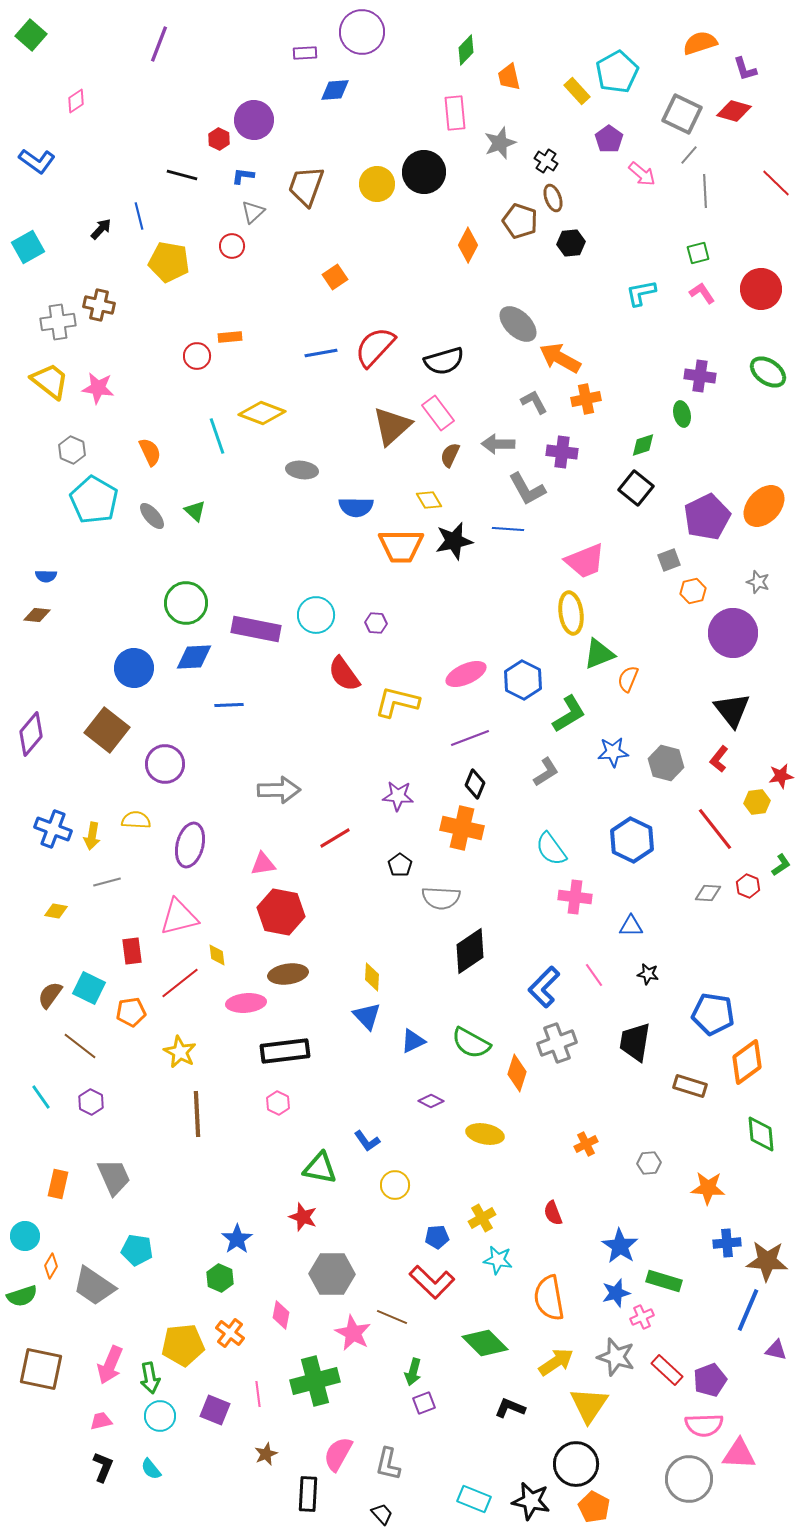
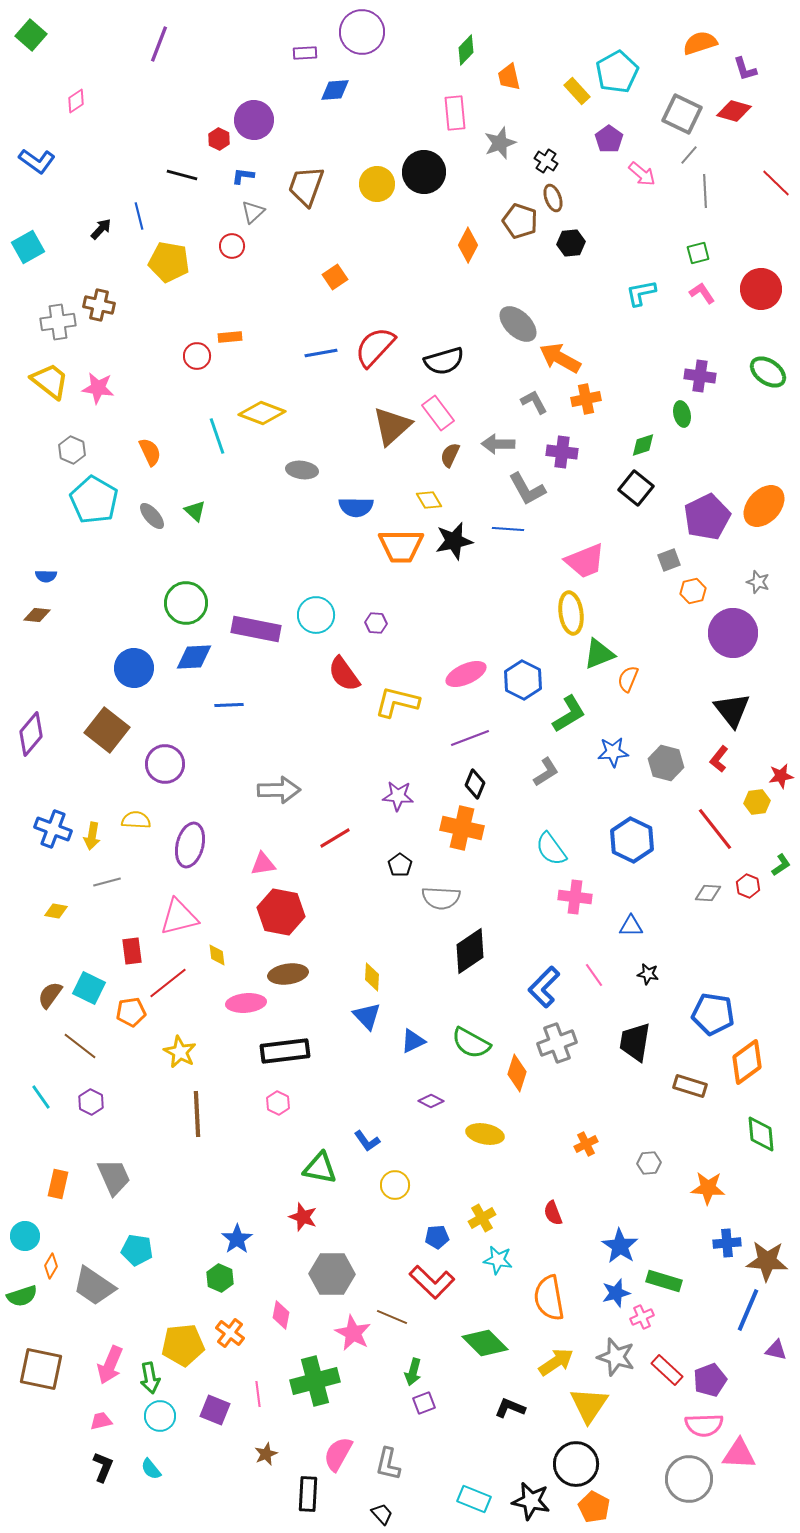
red line at (180, 983): moved 12 px left
